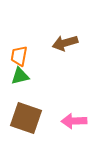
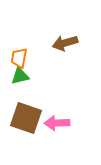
orange trapezoid: moved 2 px down
pink arrow: moved 17 px left, 2 px down
